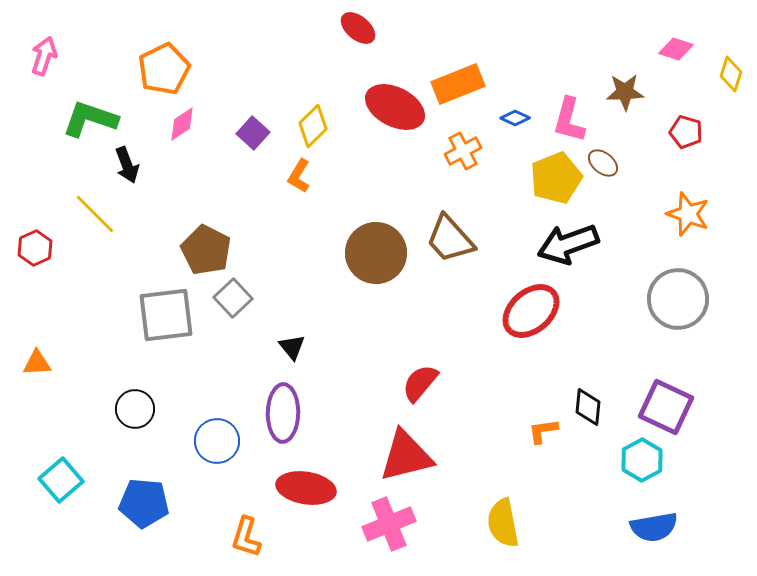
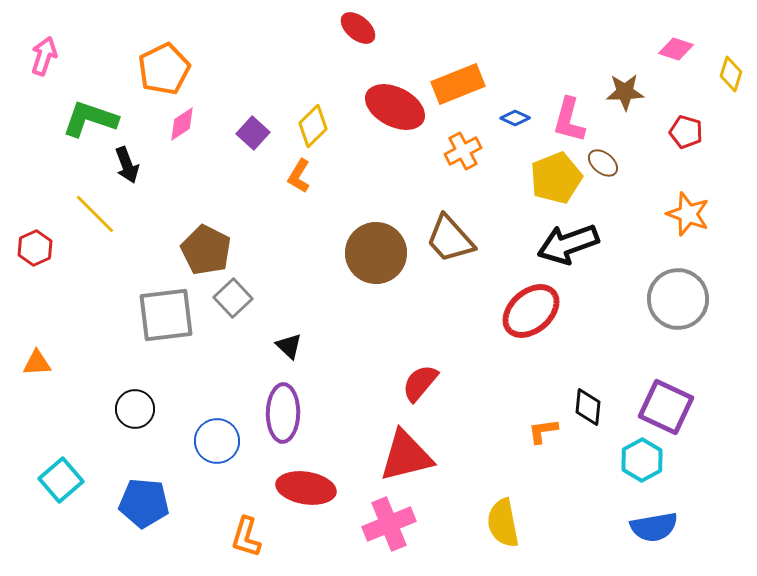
black triangle at (292, 347): moved 3 px left, 1 px up; rotated 8 degrees counterclockwise
